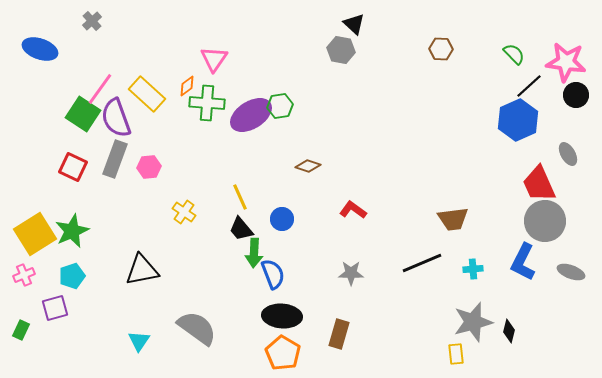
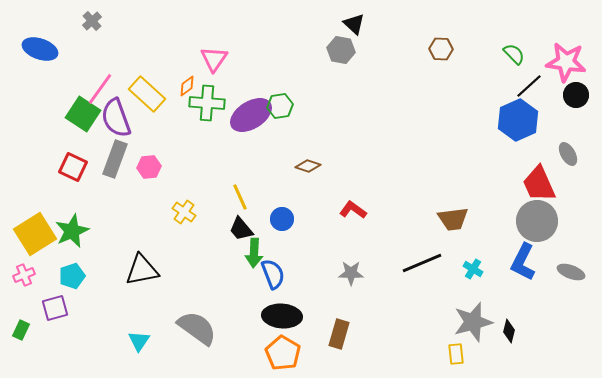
gray circle at (545, 221): moved 8 px left
cyan cross at (473, 269): rotated 36 degrees clockwise
